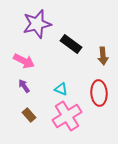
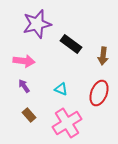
brown arrow: rotated 12 degrees clockwise
pink arrow: rotated 20 degrees counterclockwise
red ellipse: rotated 25 degrees clockwise
pink cross: moved 7 px down
